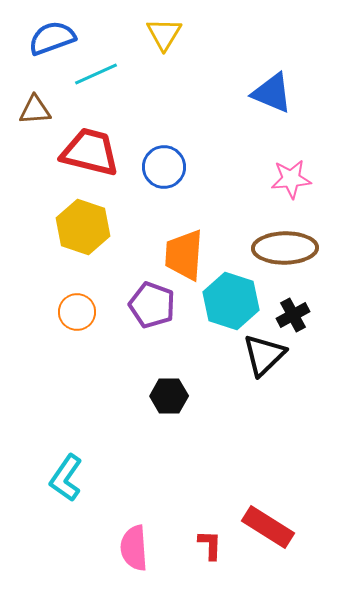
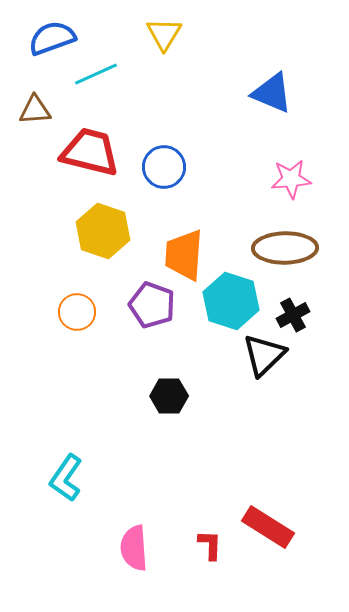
yellow hexagon: moved 20 px right, 4 px down
